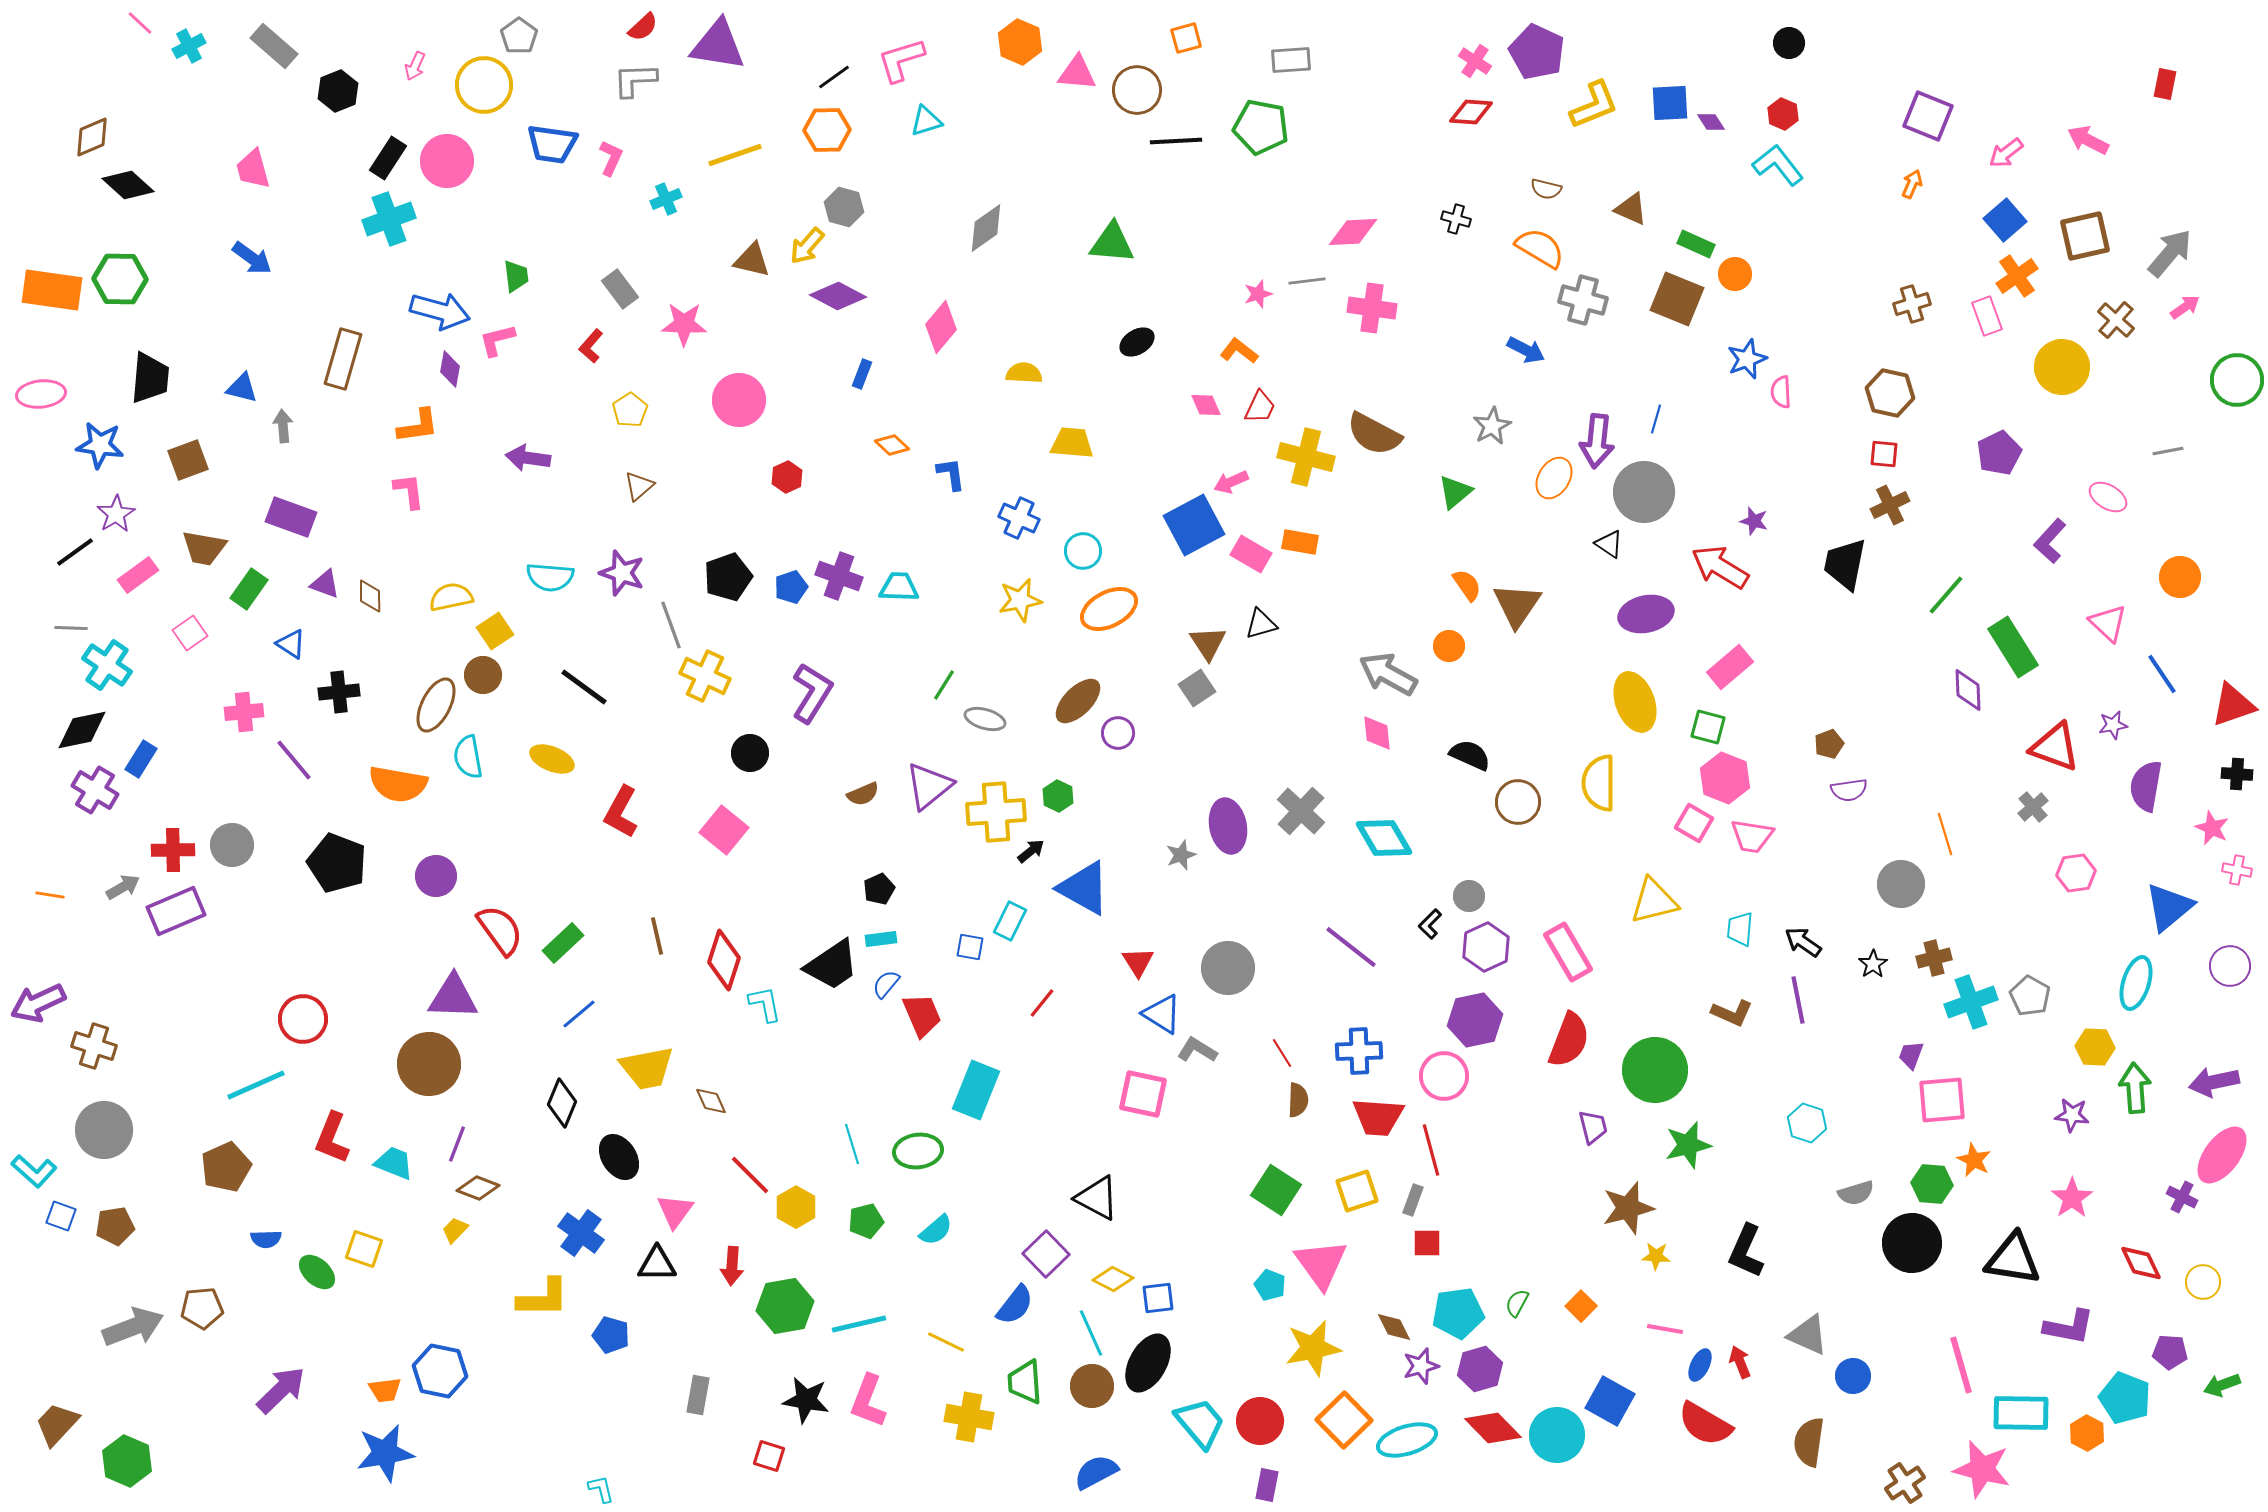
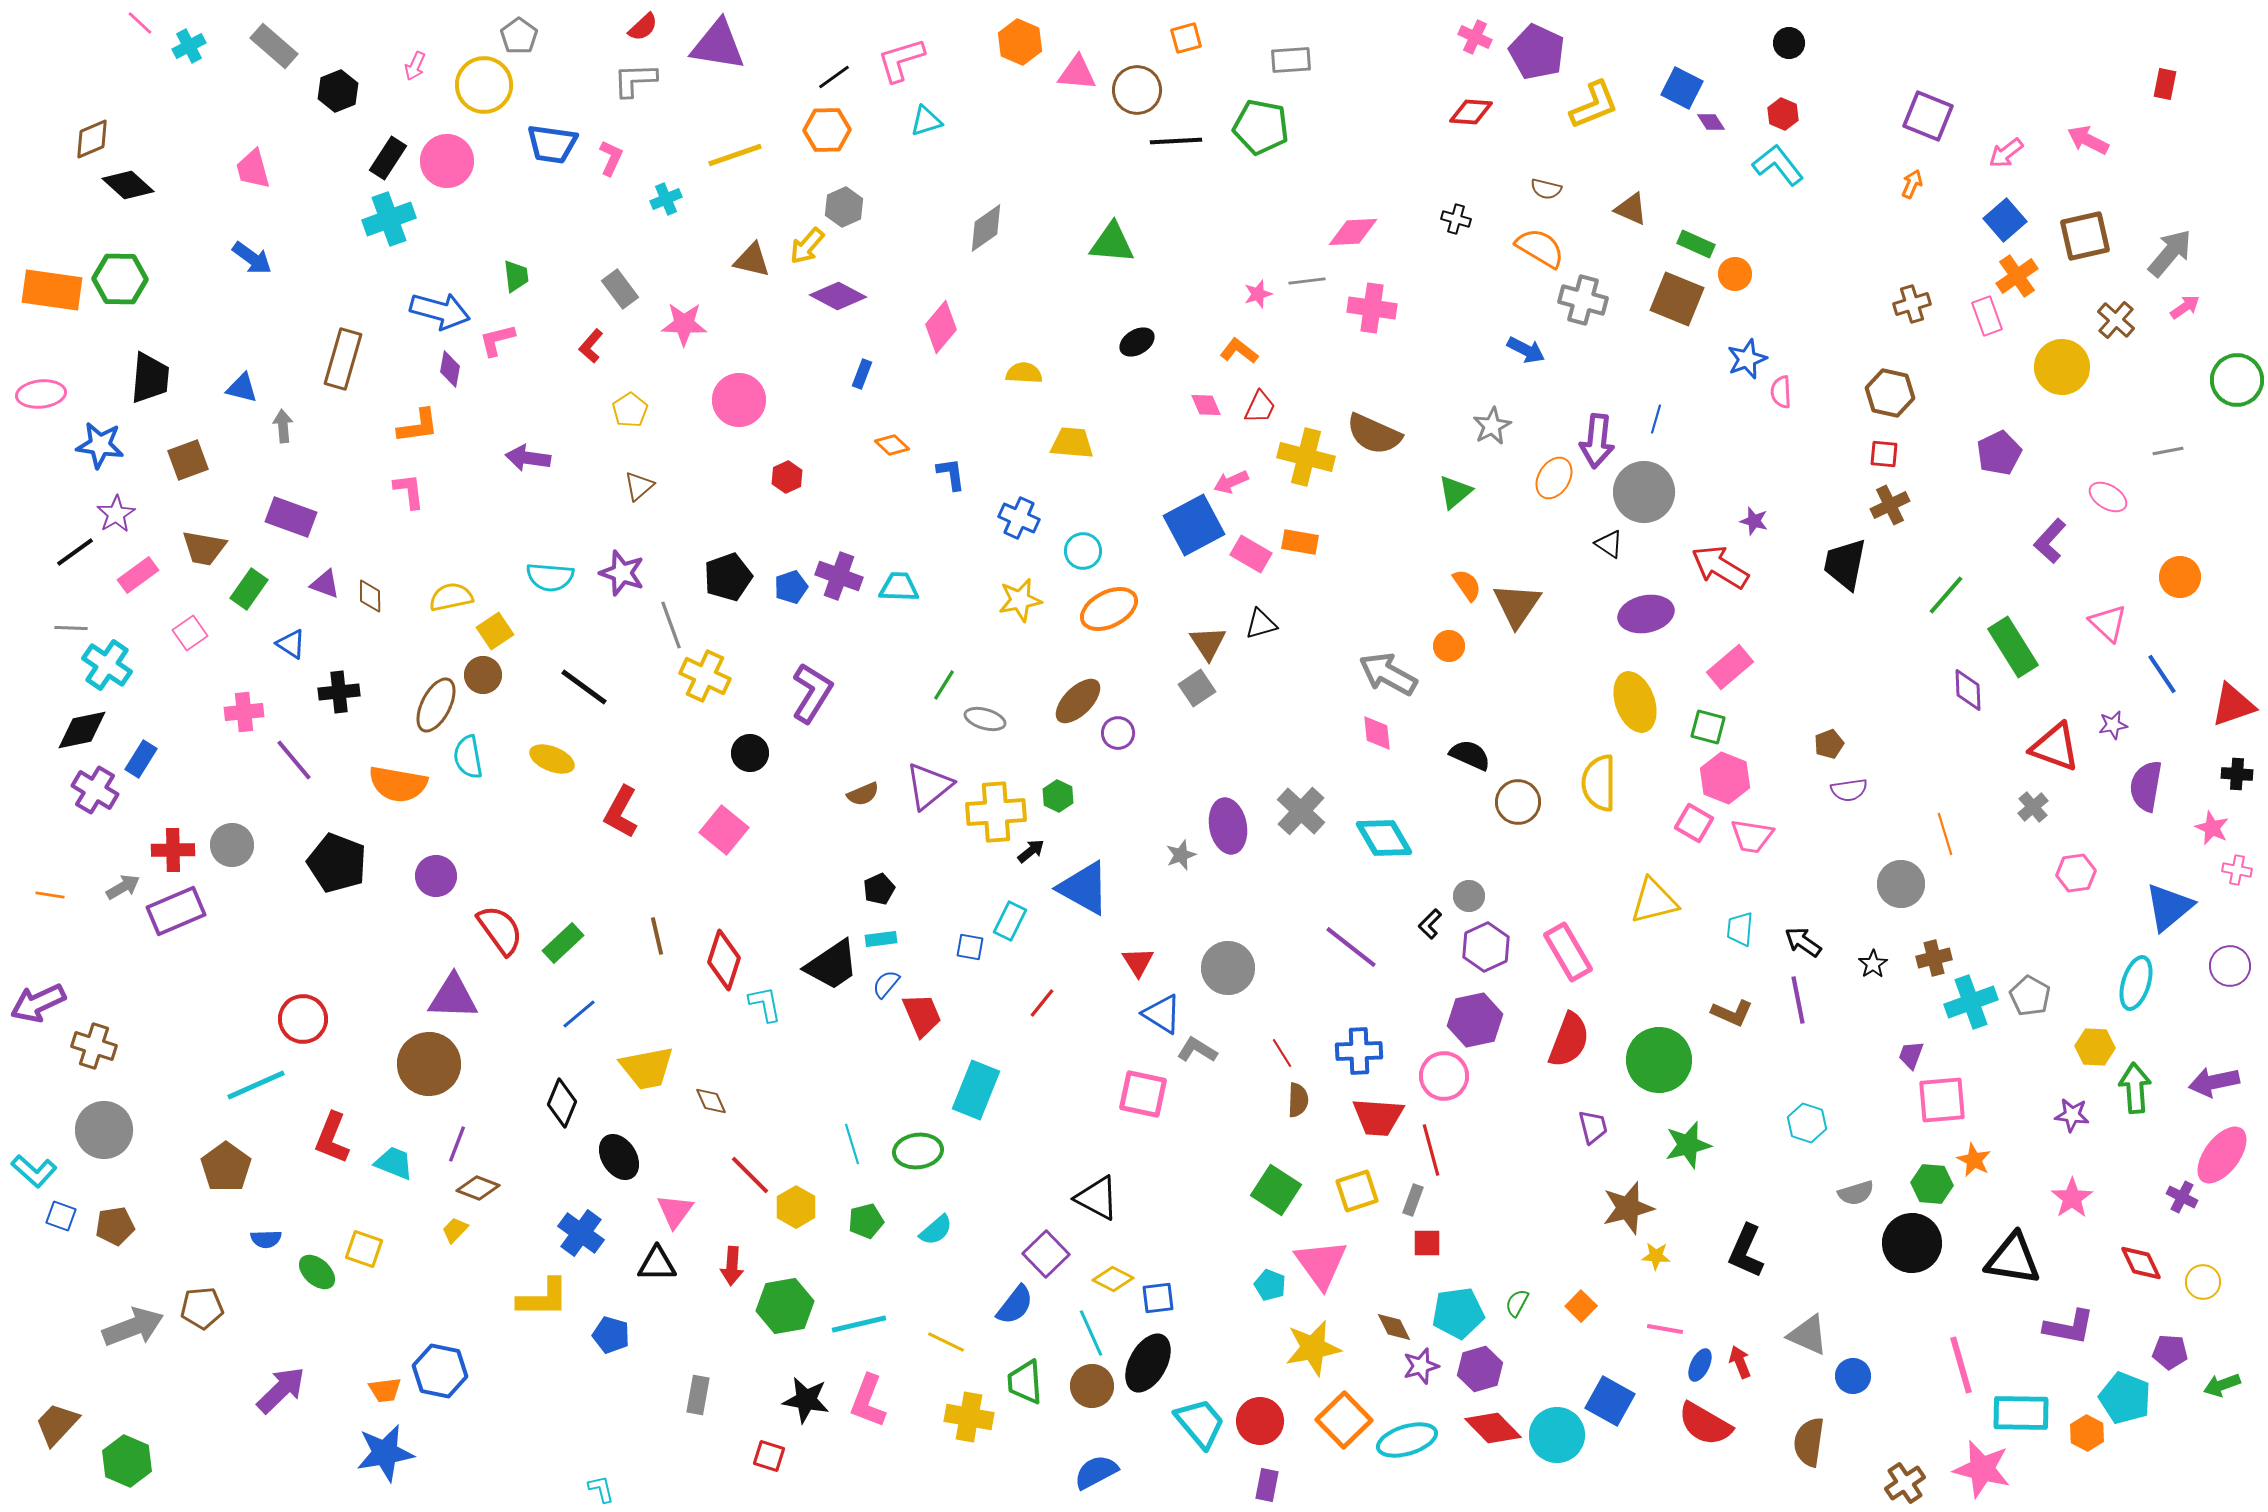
pink cross at (1475, 61): moved 24 px up; rotated 8 degrees counterclockwise
blue square at (1670, 103): moved 12 px right, 15 px up; rotated 30 degrees clockwise
brown diamond at (92, 137): moved 2 px down
gray hexagon at (844, 207): rotated 21 degrees clockwise
brown semicircle at (1374, 434): rotated 4 degrees counterclockwise
green circle at (1655, 1070): moved 4 px right, 10 px up
brown pentagon at (226, 1167): rotated 12 degrees counterclockwise
